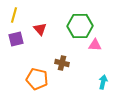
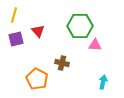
red triangle: moved 2 px left, 2 px down
orange pentagon: rotated 15 degrees clockwise
